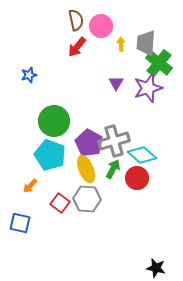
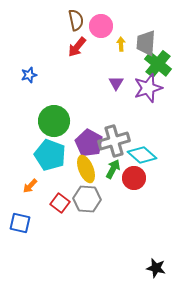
green cross: moved 1 px left, 1 px down
red circle: moved 3 px left
